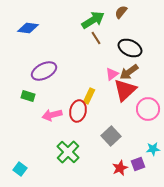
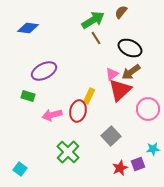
brown arrow: moved 2 px right
red triangle: moved 5 px left
